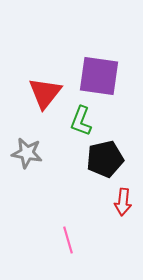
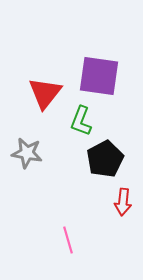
black pentagon: rotated 15 degrees counterclockwise
